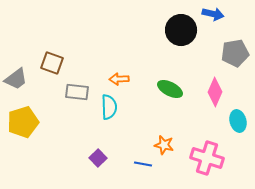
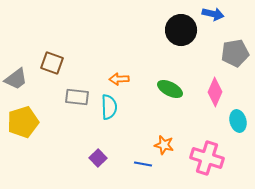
gray rectangle: moved 5 px down
